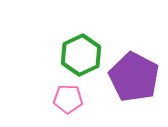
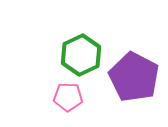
pink pentagon: moved 2 px up
